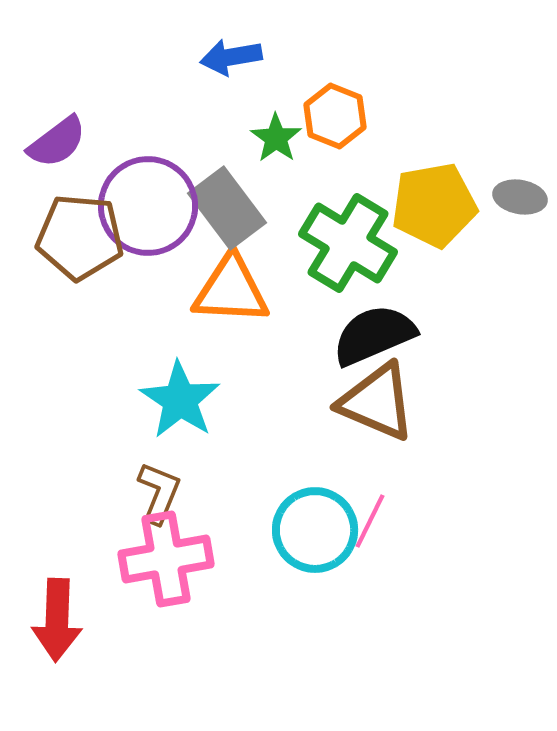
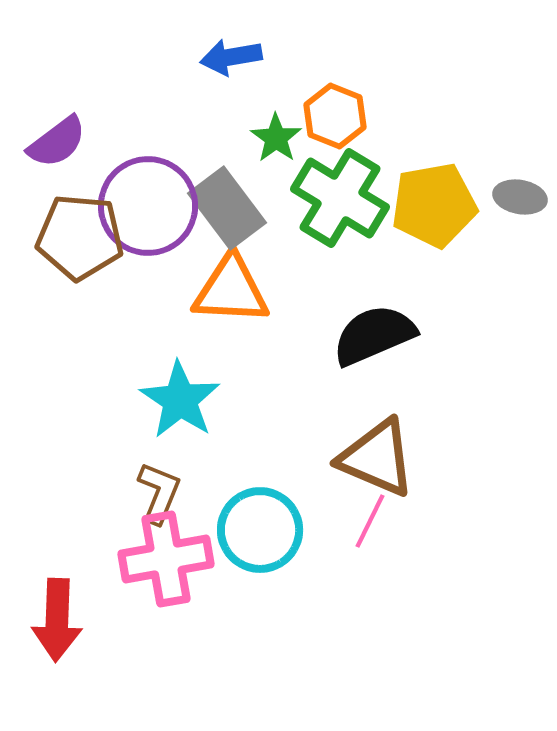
green cross: moved 8 px left, 45 px up
brown triangle: moved 56 px down
cyan circle: moved 55 px left
